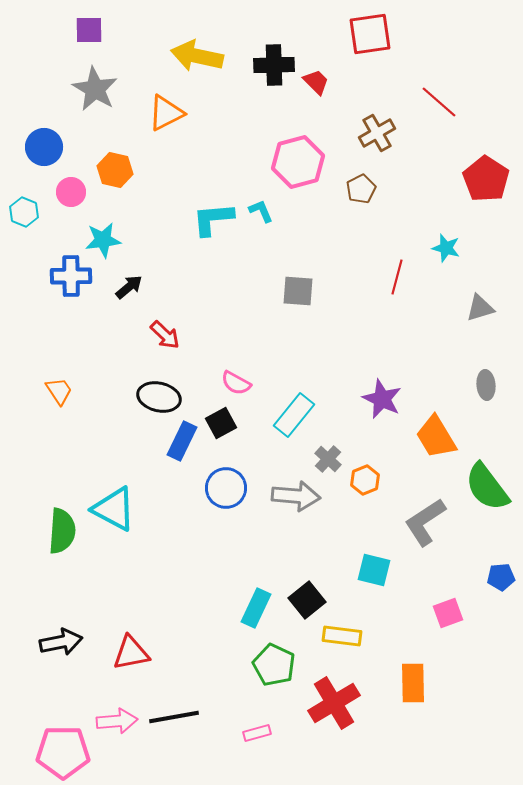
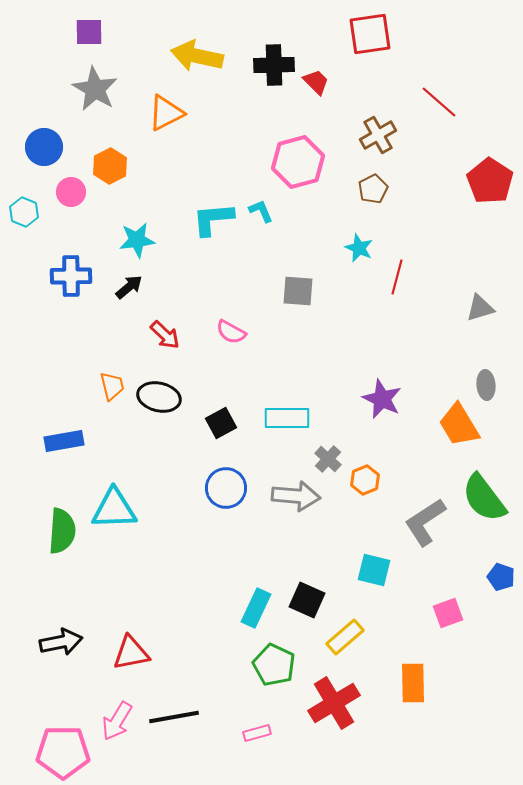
purple square at (89, 30): moved 2 px down
brown cross at (377, 133): moved 1 px right, 2 px down
orange hexagon at (115, 170): moved 5 px left, 4 px up; rotated 20 degrees clockwise
red pentagon at (486, 179): moved 4 px right, 2 px down
brown pentagon at (361, 189): moved 12 px right
cyan star at (103, 240): moved 34 px right
cyan star at (446, 248): moved 87 px left; rotated 8 degrees clockwise
pink semicircle at (236, 383): moved 5 px left, 51 px up
orange trapezoid at (59, 391): moved 53 px right, 5 px up; rotated 20 degrees clockwise
cyan rectangle at (294, 415): moved 7 px left, 3 px down; rotated 51 degrees clockwise
orange trapezoid at (436, 437): moved 23 px right, 12 px up
blue rectangle at (182, 441): moved 118 px left; rotated 54 degrees clockwise
green semicircle at (487, 487): moved 3 px left, 11 px down
cyan triangle at (114, 509): rotated 30 degrees counterclockwise
blue pentagon at (501, 577): rotated 24 degrees clockwise
black square at (307, 600): rotated 27 degrees counterclockwise
yellow rectangle at (342, 636): moved 3 px right, 1 px down; rotated 48 degrees counterclockwise
pink arrow at (117, 721): rotated 126 degrees clockwise
